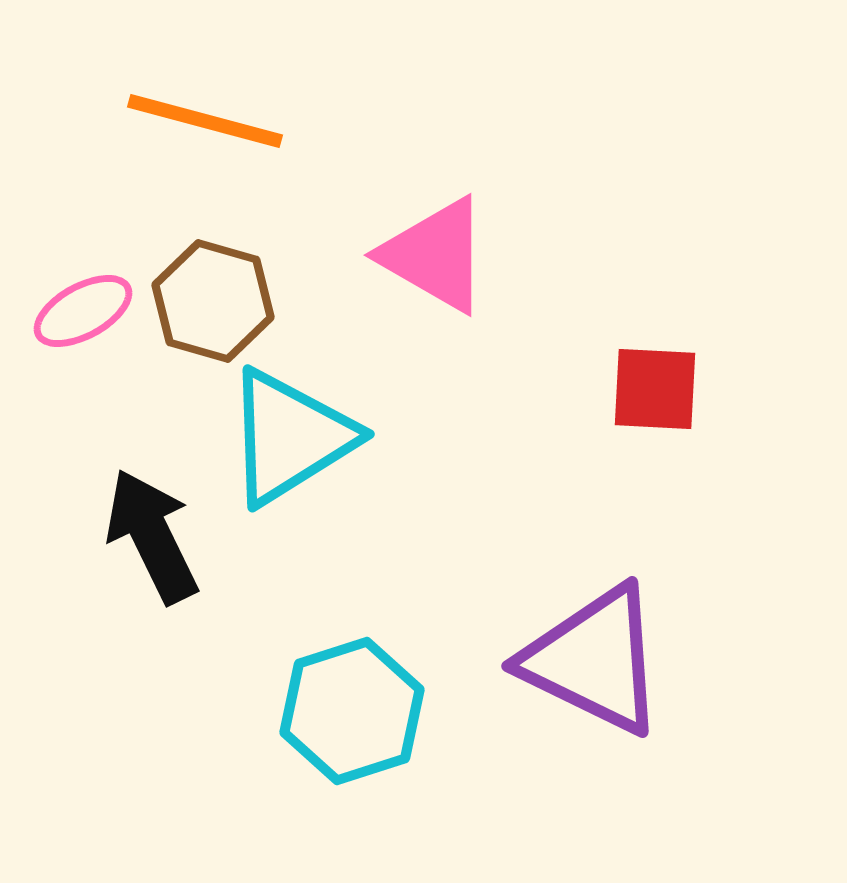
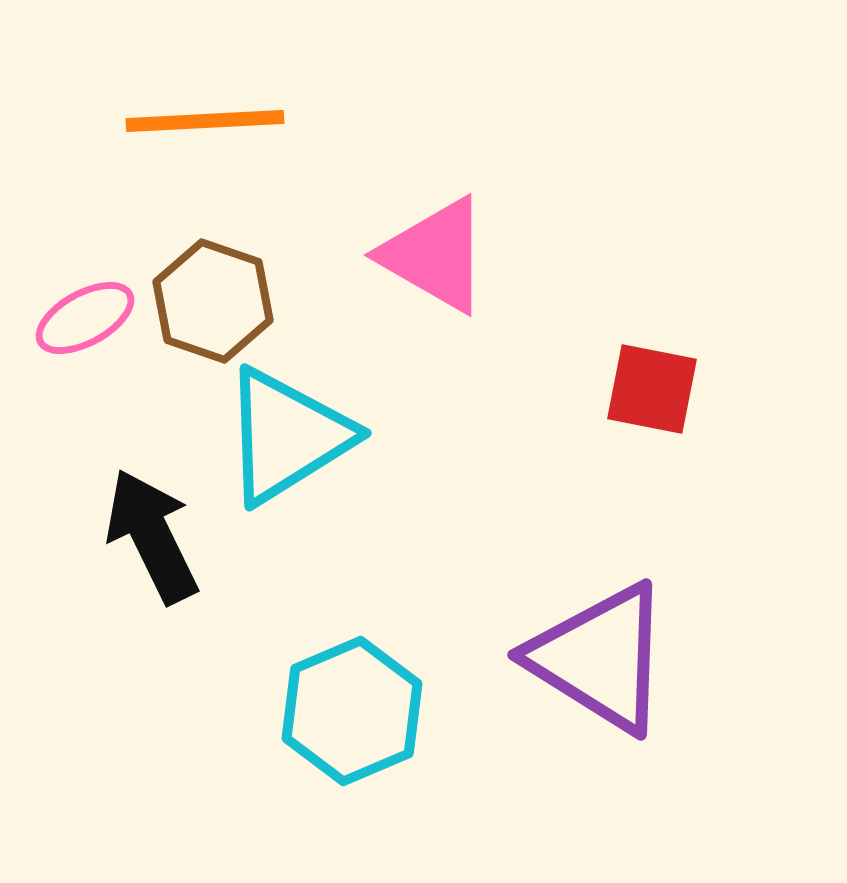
orange line: rotated 18 degrees counterclockwise
brown hexagon: rotated 3 degrees clockwise
pink ellipse: moved 2 px right, 7 px down
red square: moved 3 px left; rotated 8 degrees clockwise
cyan triangle: moved 3 px left, 1 px up
purple triangle: moved 6 px right, 2 px up; rotated 6 degrees clockwise
cyan hexagon: rotated 5 degrees counterclockwise
